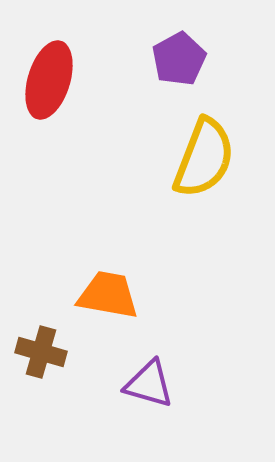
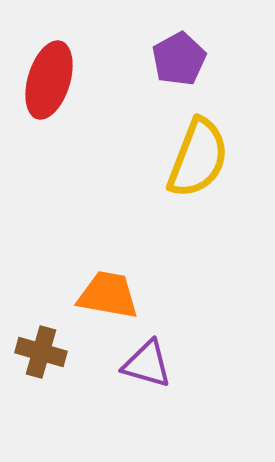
yellow semicircle: moved 6 px left
purple triangle: moved 2 px left, 20 px up
